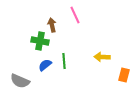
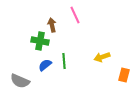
yellow arrow: rotated 21 degrees counterclockwise
